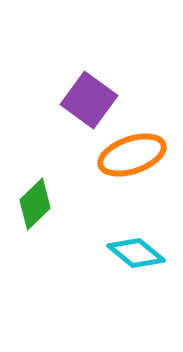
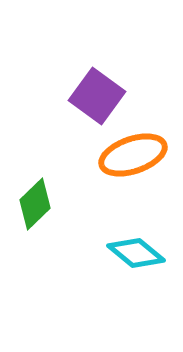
purple square: moved 8 px right, 4 px up
orange ellipse: moved 1 px right
